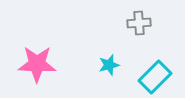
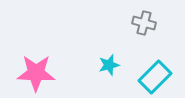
gray cross: moved 5 px right; rotated 20 degrees clockwise
pink star: moved 1 px left, 9 px down
